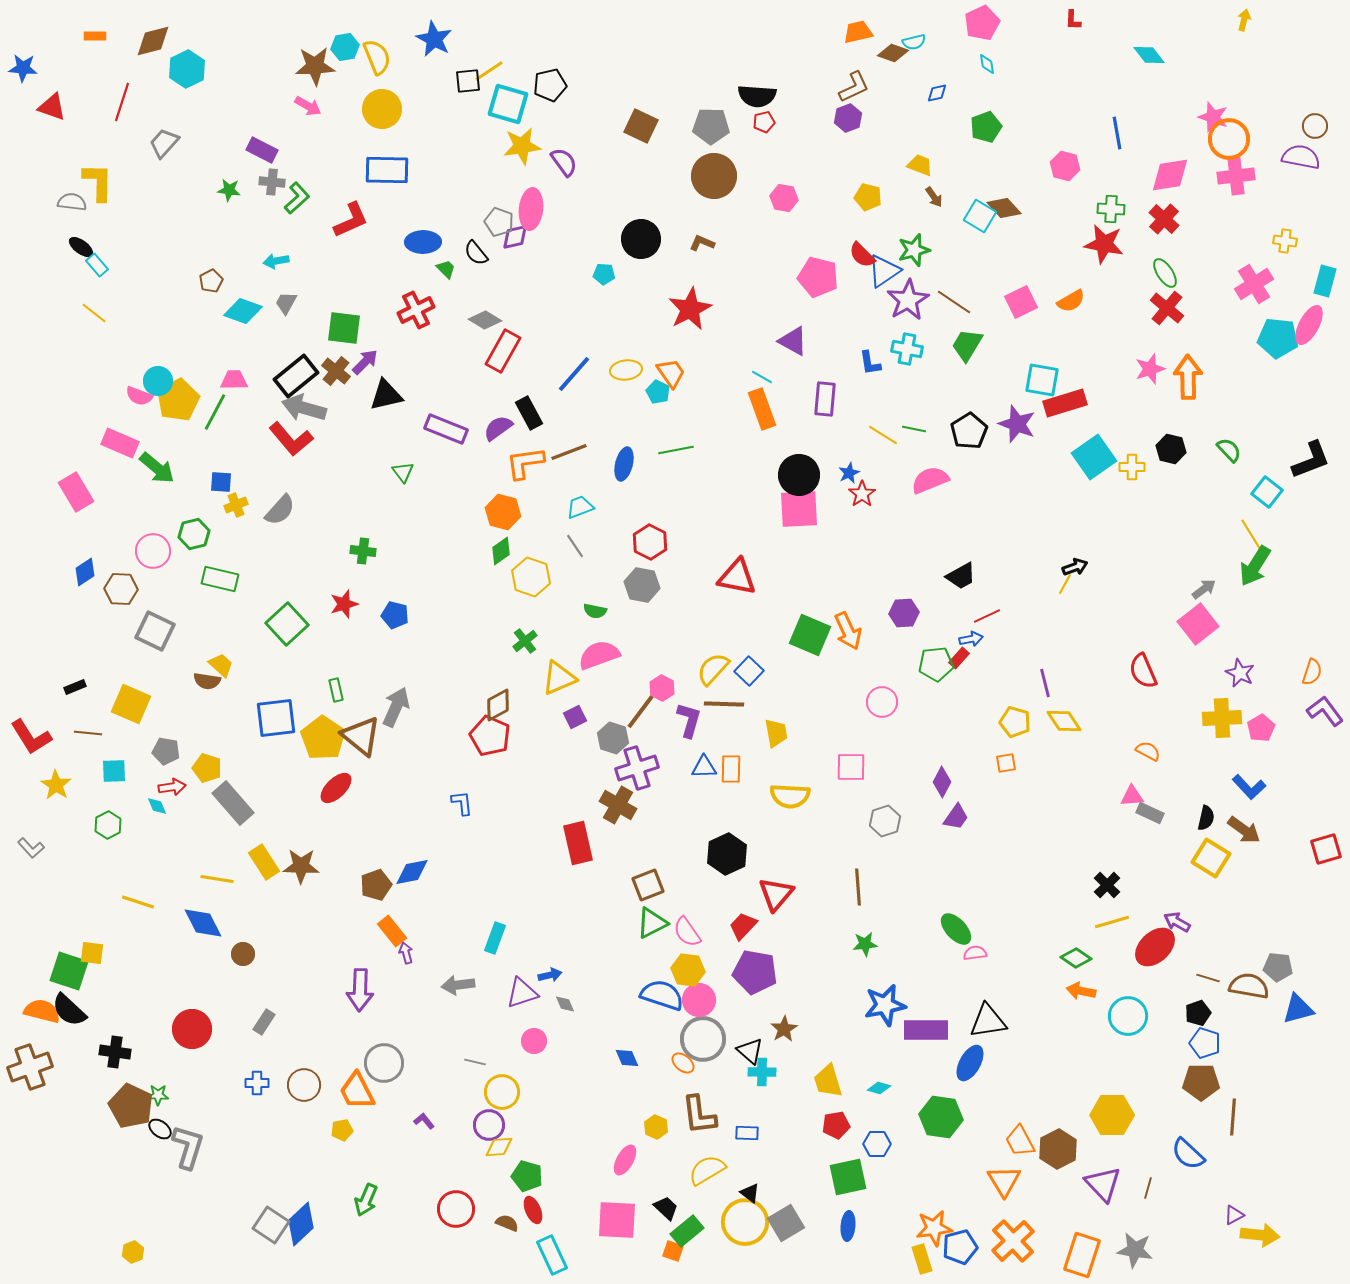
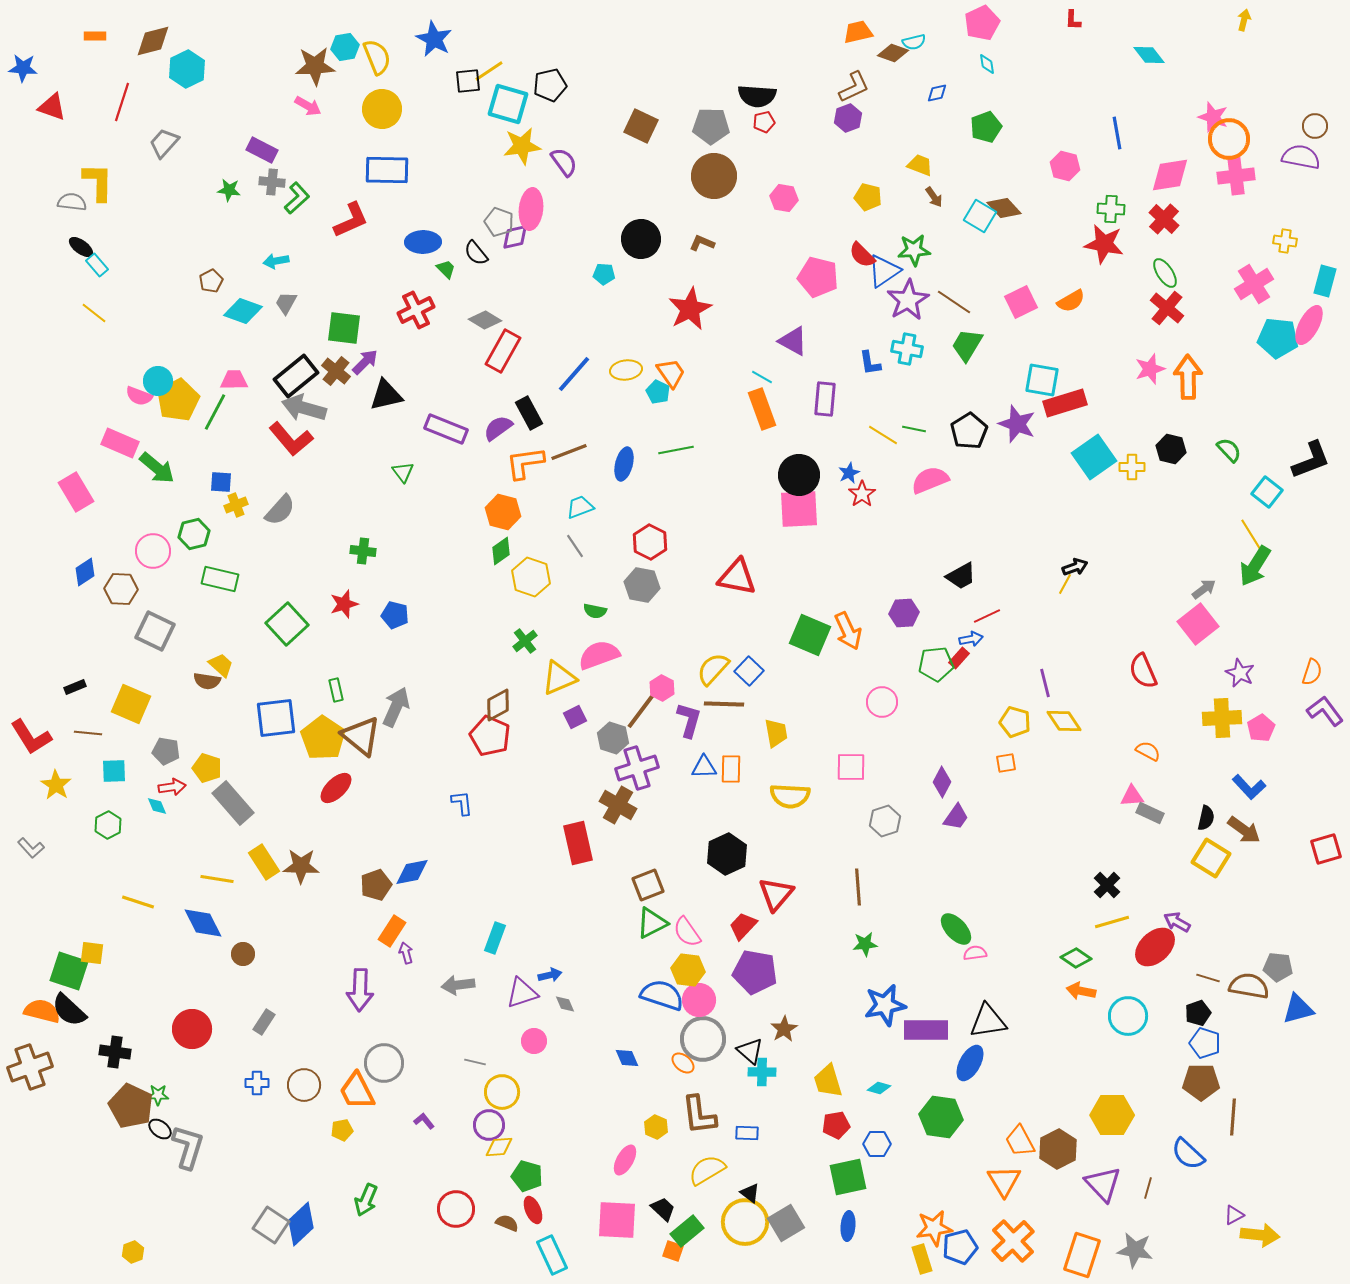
green star at (914, 250): rotated 12 degrees clockwise
orange rectangle at (392, 931): rotated 72 degrees clockwise
black trapezoid at (666, 1208): moved 3 px left, 1 px down
